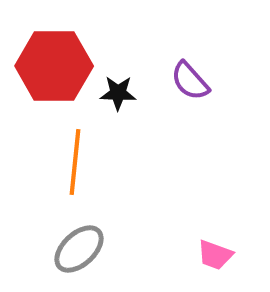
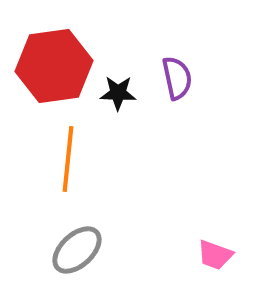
red hexagon: rotated 8 degrees counterclockwise
purple semicircle: moved 13 px left, 3 px up; rotated 150 degrees counterclockwise
orange line: moved 7 px left, 3 px up
gray ellipse: moved 2 px left, 1 px down
